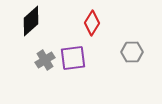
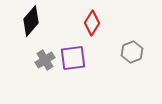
black diamond: rotated 8 degrees counterclockwise
gray hexagon: rotated 20 degrees counterclockwise
